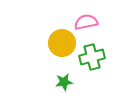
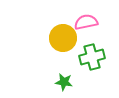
yellow circle: moved 1 px right, 5 px up
green star: rotated 18 degrees clockwise
